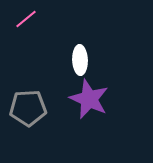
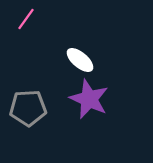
pink line: rotated 15 degrees counterclockwise
white ellipse: rotated 48 degrees counterclockwise
